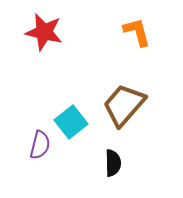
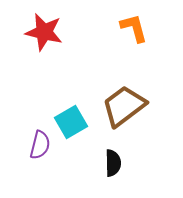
orange L-shape: moved 3 px left, 4 px up
brown trapezoid: moved 1 px down; rotated 12 degrees clockwise
cyan square: rotated 8 degrees clockwise
